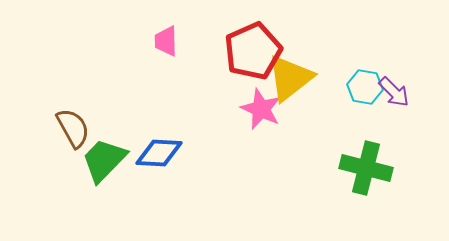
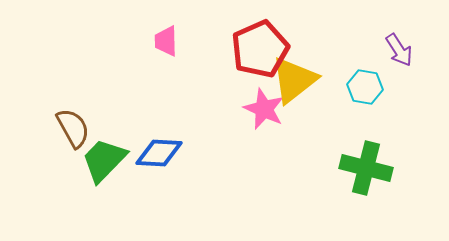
red pentagon: moved 7 px right, 2 px up
yellow triangle: moved 4 px right, 2 px down
purple arrow: moved 5 px right, 42 px up; rotated 12 degrees clockwise
pink star: moved 3 px right
